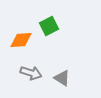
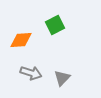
green square: moved 6 px right, 1 px up
gray triangle: rotated 42 degrees clockwise
